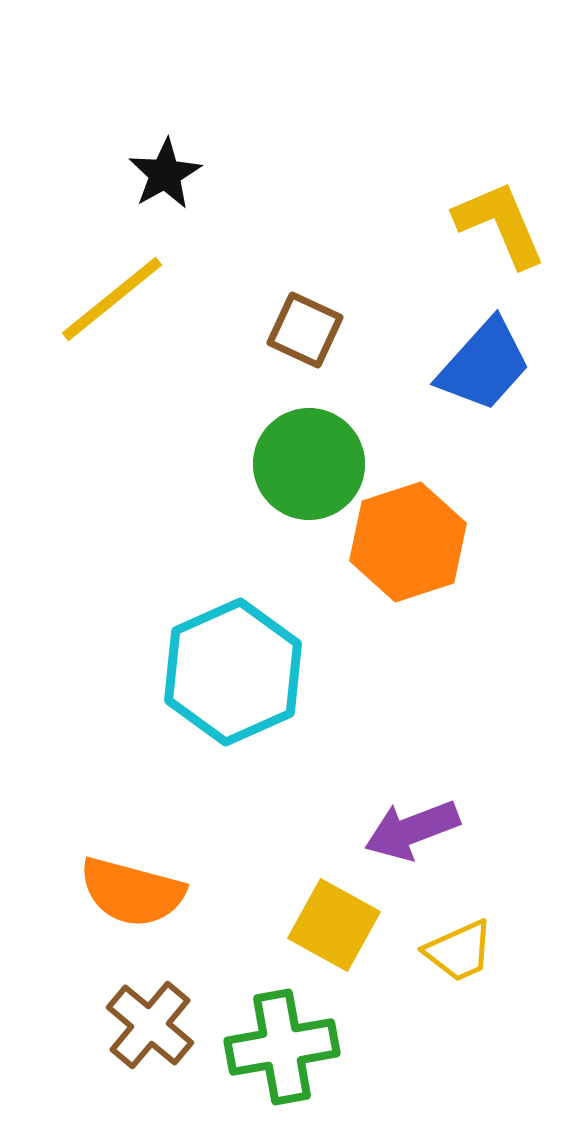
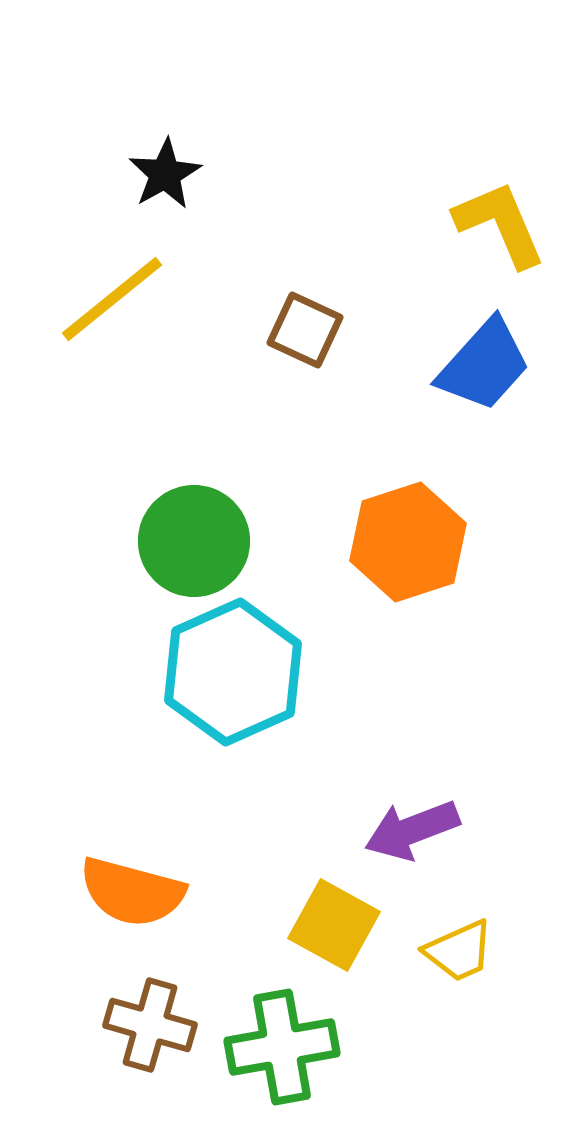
green circle: moved 115 px left, 77 px down
brown cross: rotated 24 degrees counterclockwise
